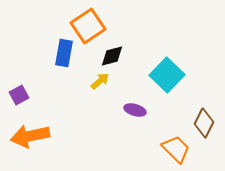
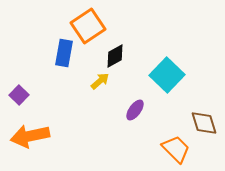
black diamond: moved 3 px right; rotated 15 degrees counterclockwise
purple square: rotated 18 degrees counterclockwise
purple ellipse: rotated 70 degrees counterclockwise
brown diamond: rotated 44 degrees counterclockwise
